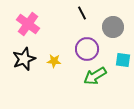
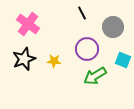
cyan square: rotated 14 degrees clockwise
